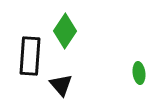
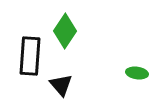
green ellipse: moved 2 px left; rotated 75 degrees counterclockwise
